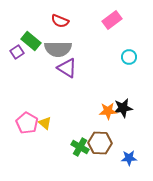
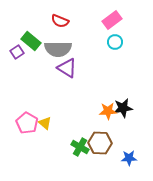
cyan circle: moved 14 px left, 15 px up
